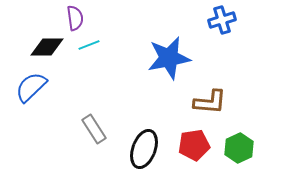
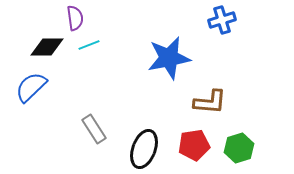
green hexagon: rotated 8 degrees clockwise
